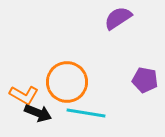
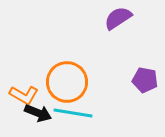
cyan line: moved 13 px left
